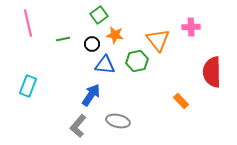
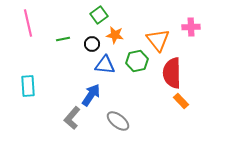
red semicircle: moved 40 px left, 1 px down
cyan rectangle: rotated 25 degrees counterclockwise
gray ellipse: rotated 25 degrees clockwise
gray L-shape: moved 6 px left, 8 px up
